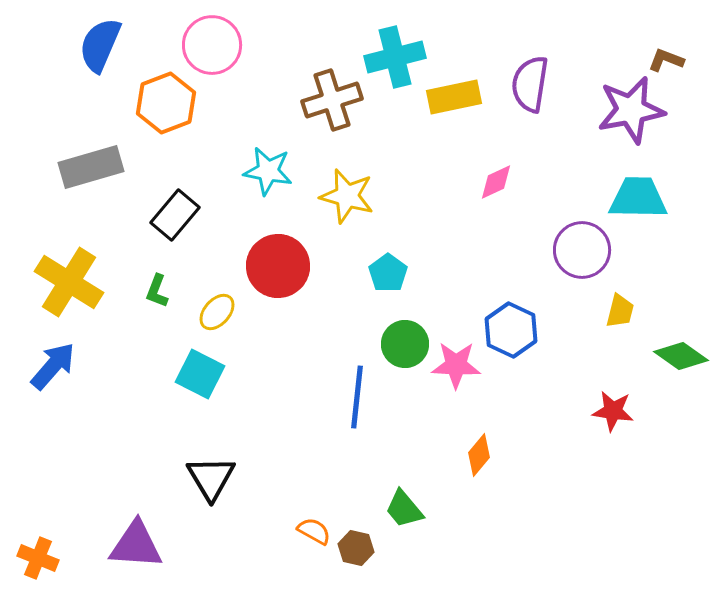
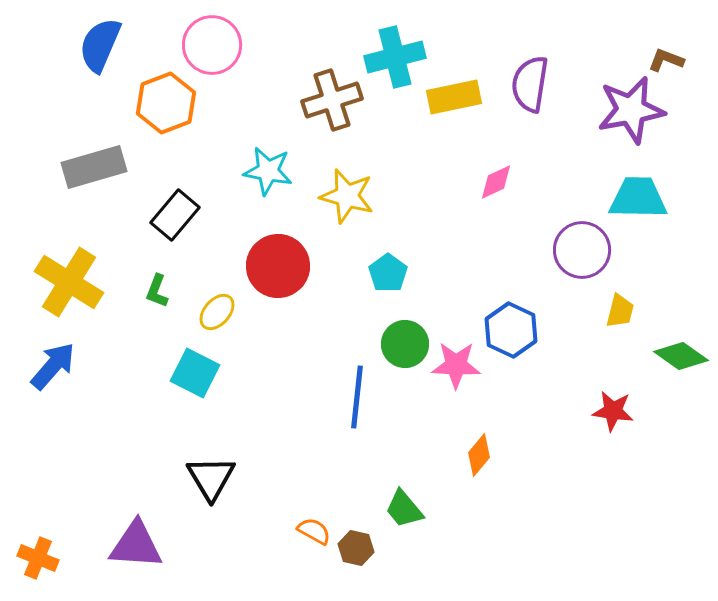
gray rectangle: moved 3 px right
cyan square: moved 5 px left, 1 px up
